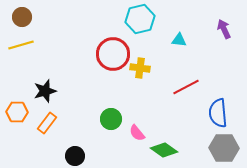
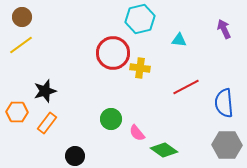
yellow line: rotated 20 degrees counterclockwise
red circle: moved 1 px up
blue semicircle: moved 6 px right, 10 px up
gray hexagon: moved 3 px right, 3 px up
